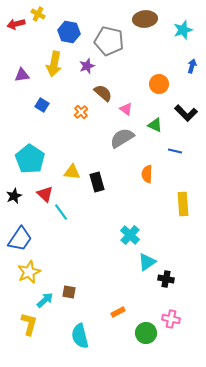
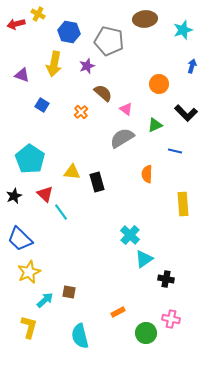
purple triangle: rotated 28 degrees clockwise
green triangle: rotated 49 degrees counterclockwise
blue trapezoid: rotated 100 degrees clockwise
cyan triangle: moved 3 px left, 3 px up
yellow L-shape: moved 3 px down
